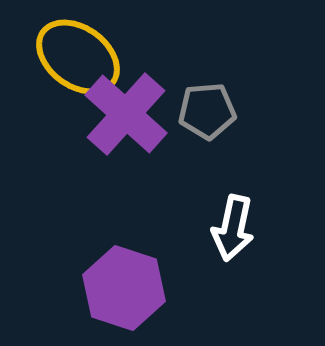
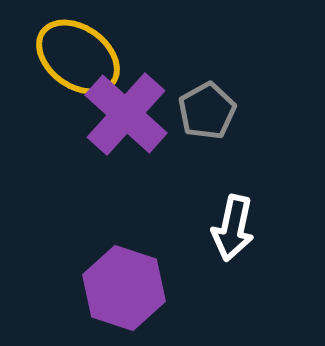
gray pentagon: rotated 24 degrees counterclockwise
